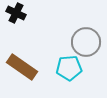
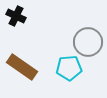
black cross: moved 3 px down
gray circle: moved 2 px right
